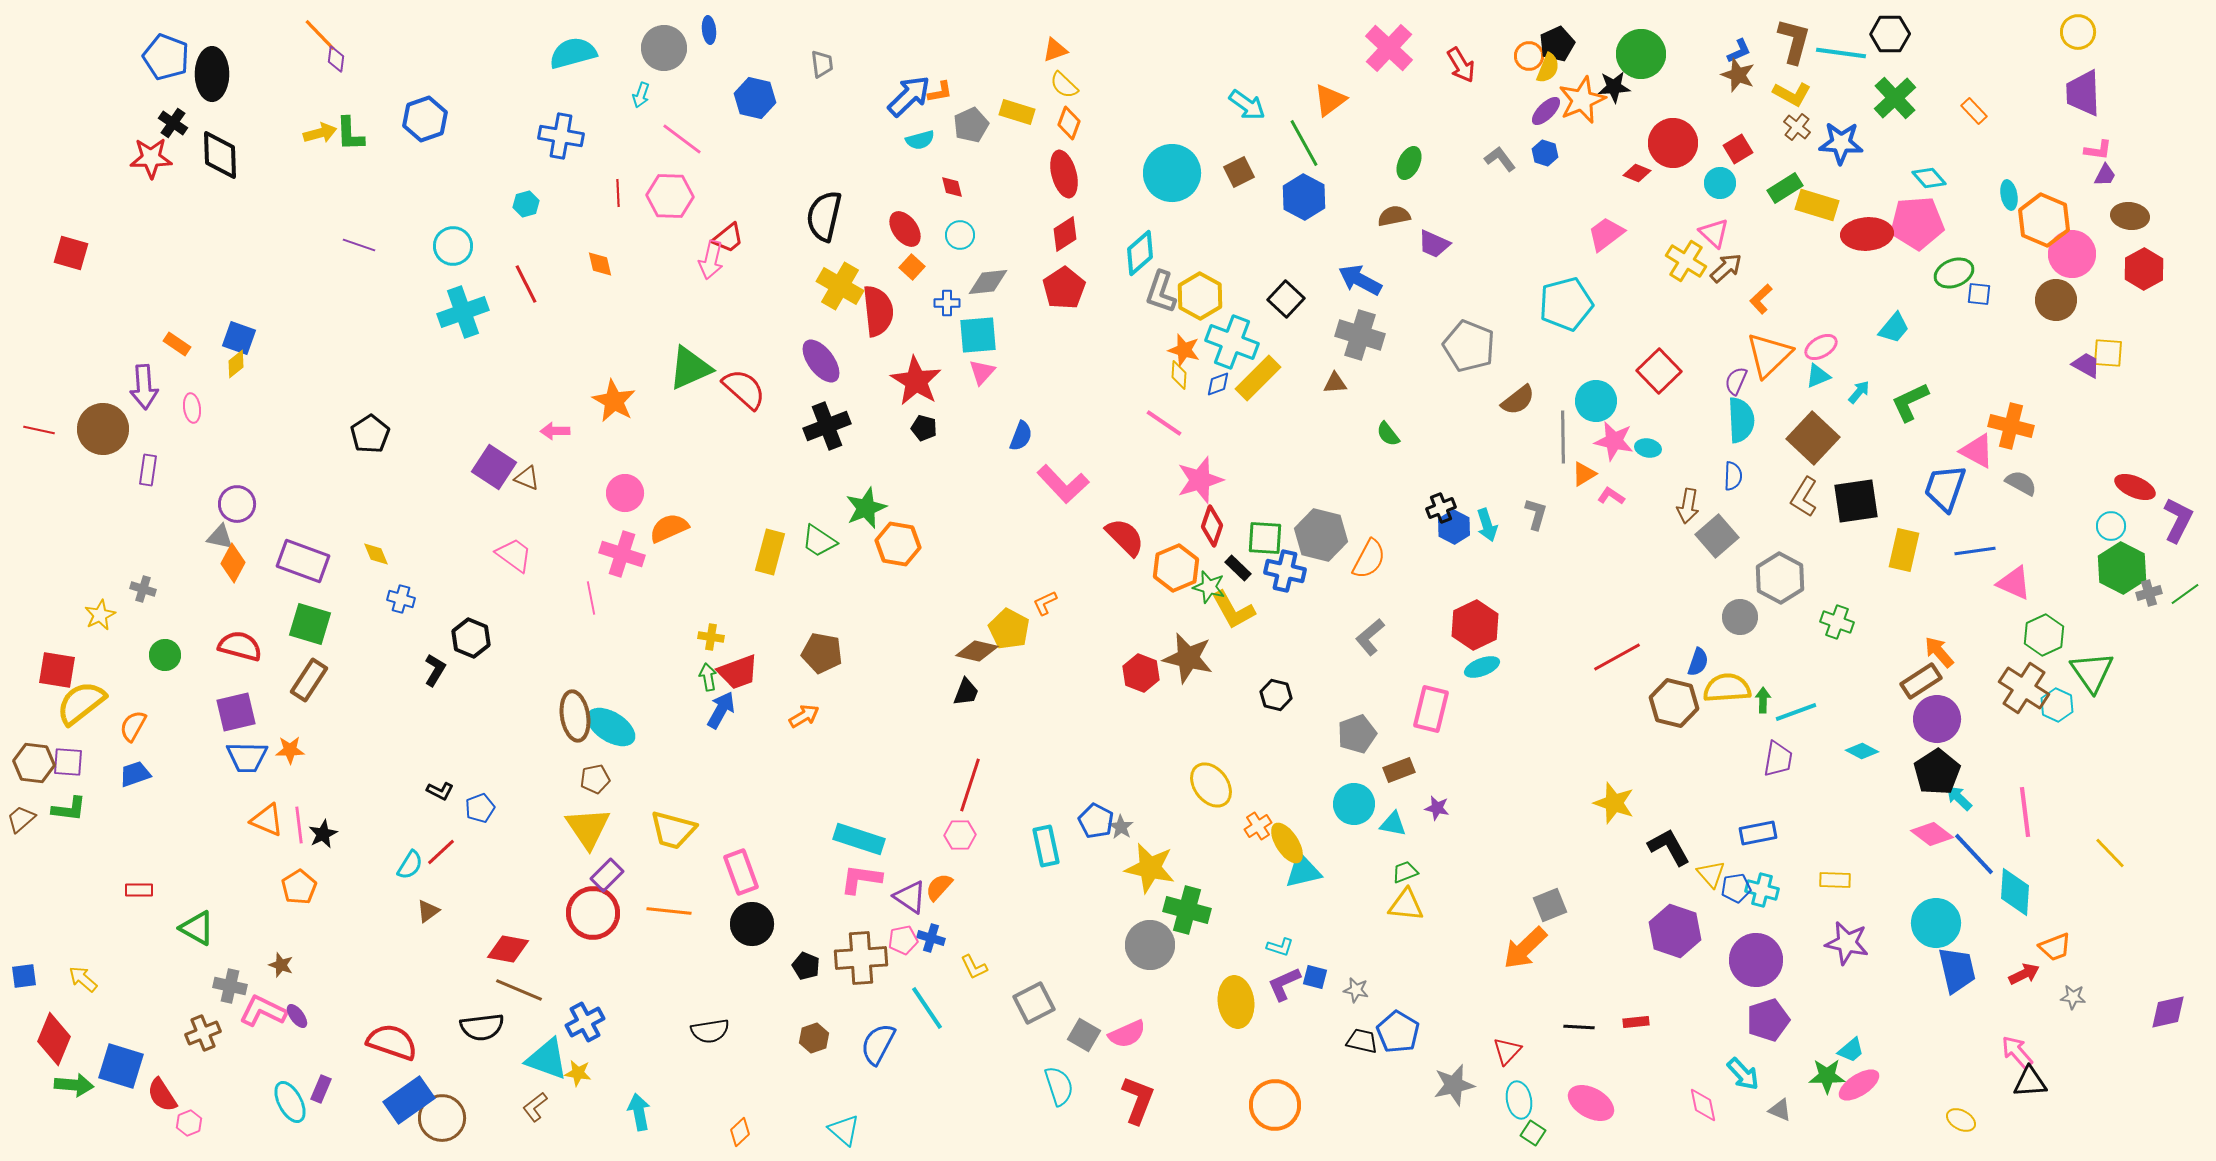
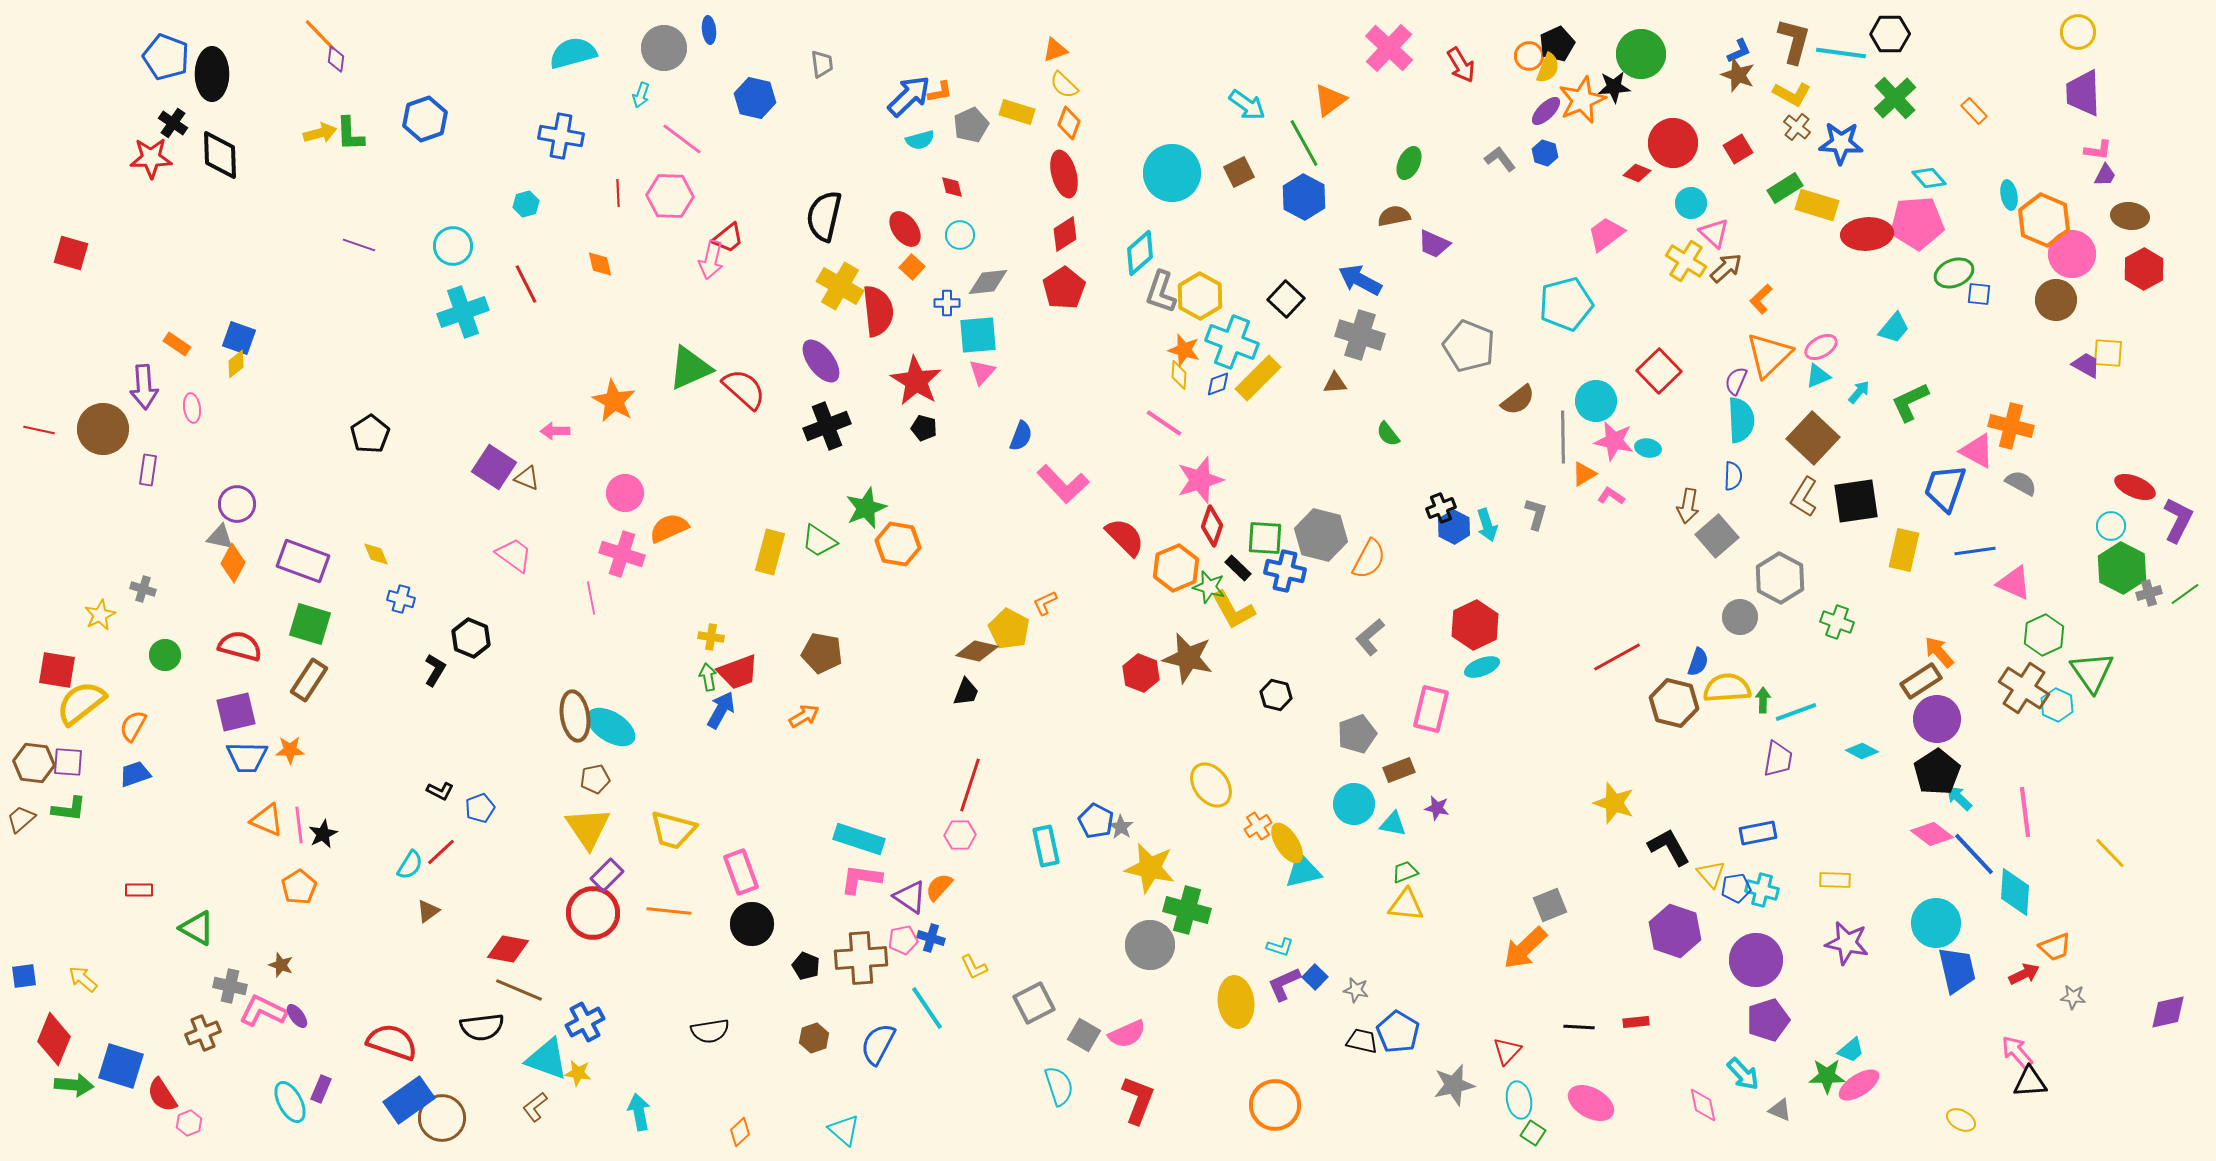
cyan circle at (1720, 183): moved 29 px left, 20 px down
blue square at (1315, 977): rotated 30 degrees clockwise
